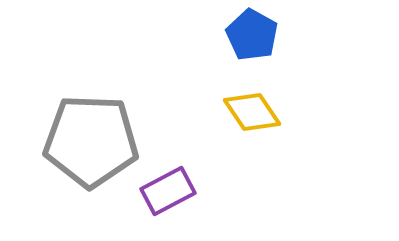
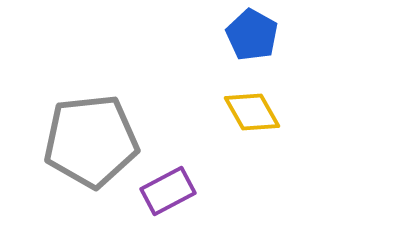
yellow diamond: rotated 4 degrees clockwise
gray pentagon: rotated 8 degrees counterclockwise
